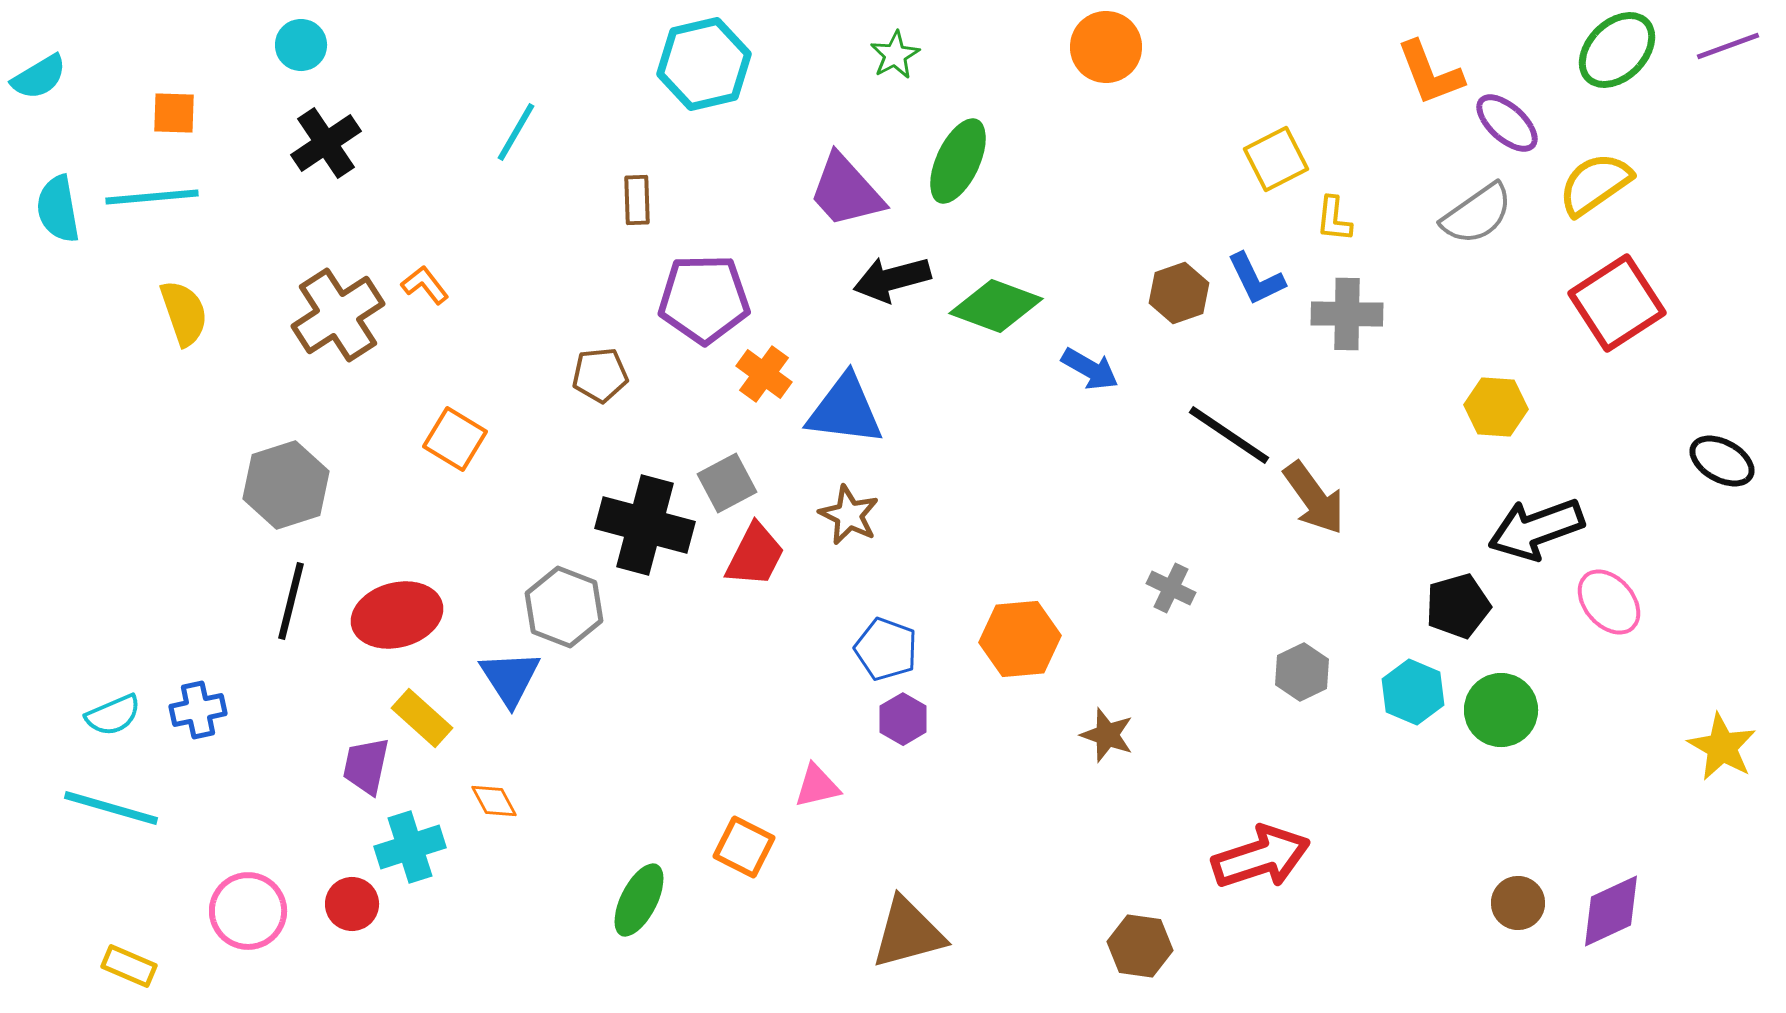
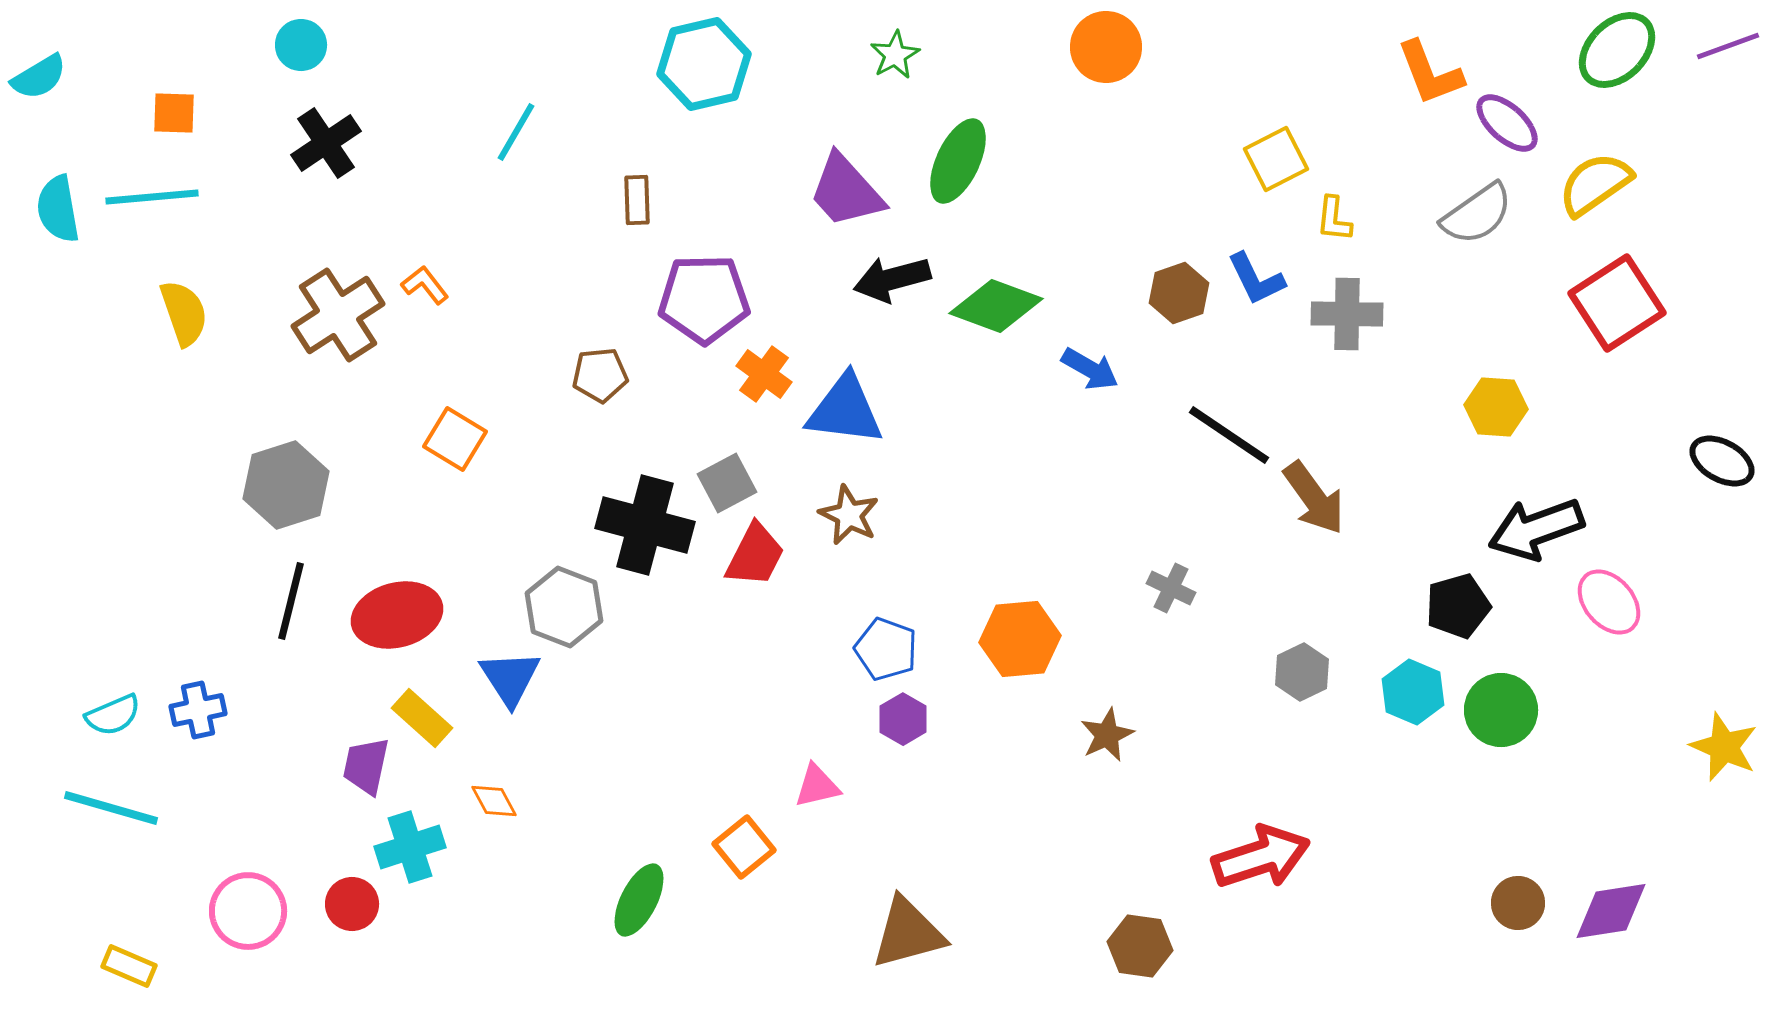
brown star at (1107, 735): rotated 28 degrees clockwise
yellow star at (1722, 747): moved 2 px right; rotated 6 degrees counterclockwise
orange square at (744, 847): rotated 24 degrees clockwise
purple diamond at (1611, 911): rotated 16 degrees clockwise
